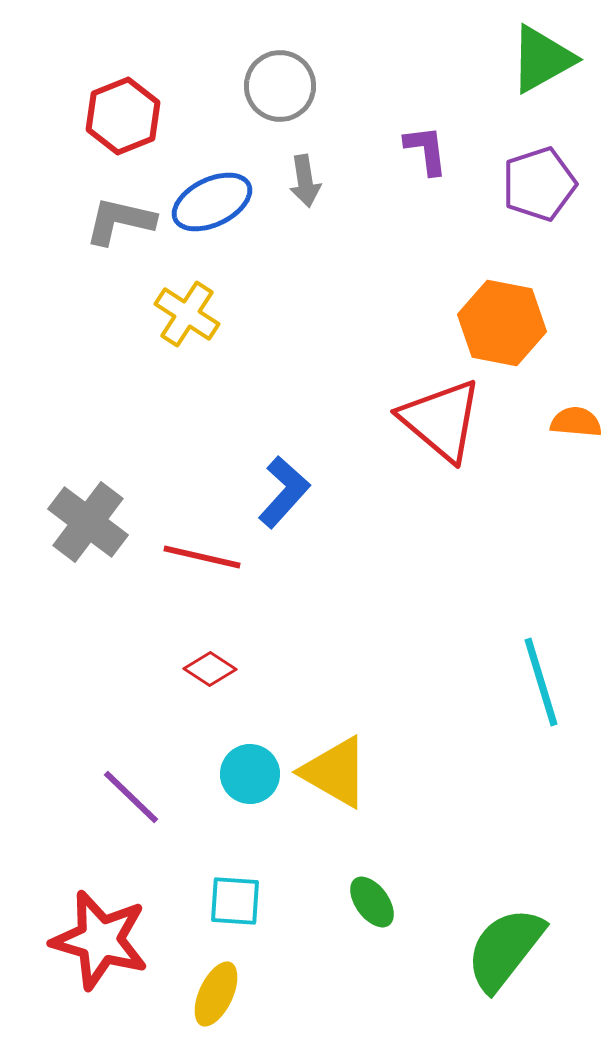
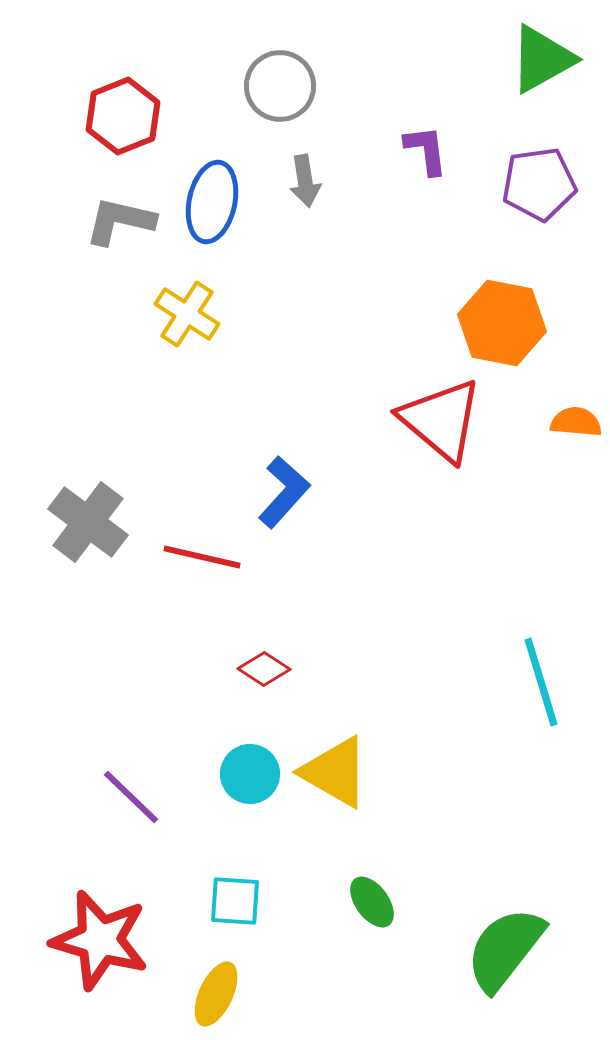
purple pentagon: rotated 10 degrees clockwise
blue ellipse: rotated 52 degrees counterclockwise
red diamond: moved 54 px right
